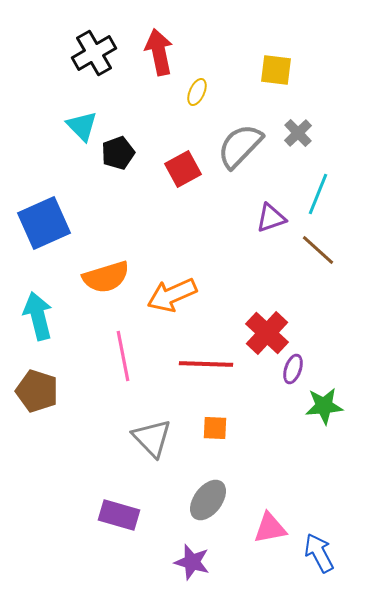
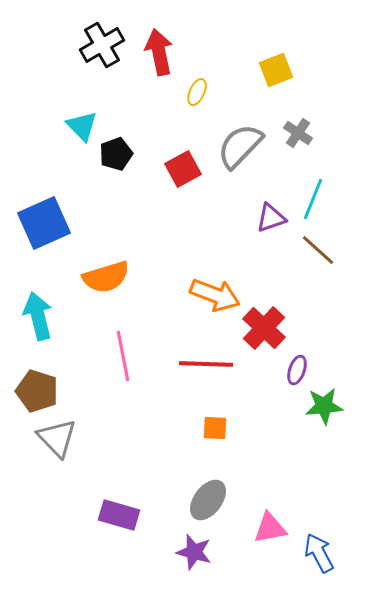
black cross: moved 8 px right, 8 px up
yellow square: rotated 28 degrees counterclockwise
gray cross: rotated 12 degrees counterclockwise
black pentagon: moved 2 px left, 1 px down
cyan line: moved 5 px left, 5 px down
orange arrow: moved 43 px right; rotated 135 degrees counterclockwise
red cross: moved 3 px left, 5 px up
purple ellipse: moved 4 px right, 1 px down
gray triangle: moved 95 px left
purple star: moved 2 px right, 10 px up
